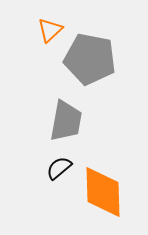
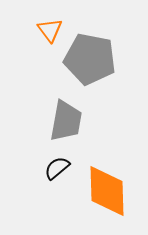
orange triangle: rotated 24 degrees counterclockwise
black semicircle: moved 2 px left
orange diamond: moved 4 px right, 1 px up
